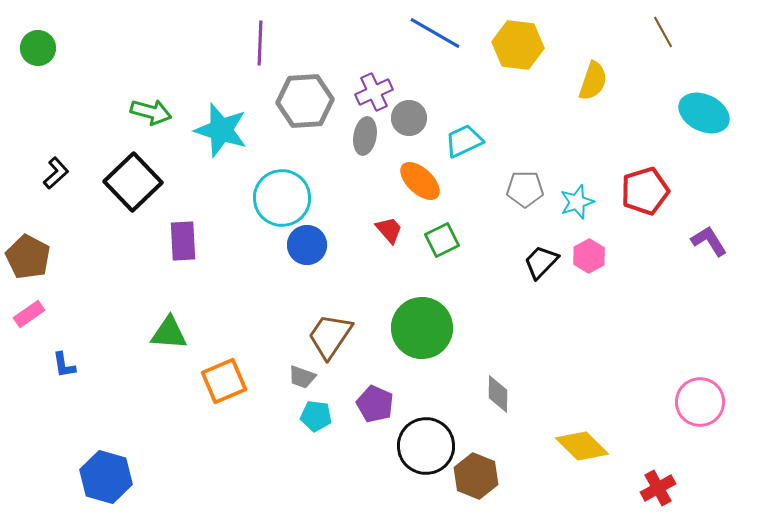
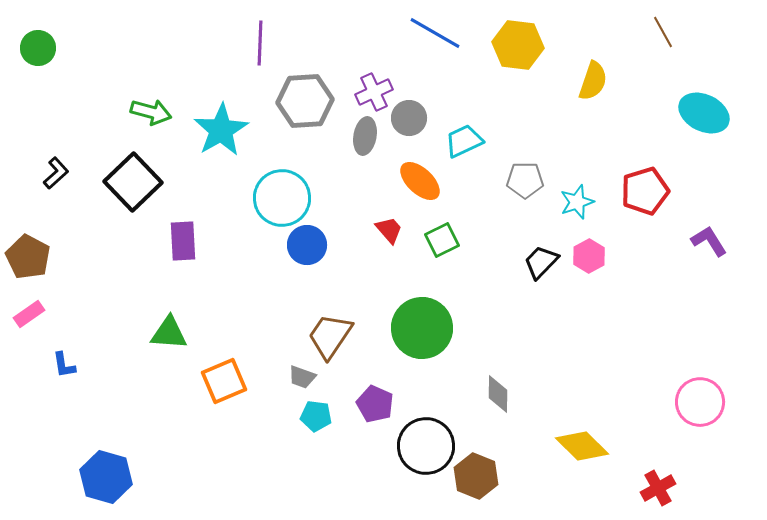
cyan star at (221, 130): rotated 24 degrees clockwise
gray pentagon at (525, 189): moved 9 px up
